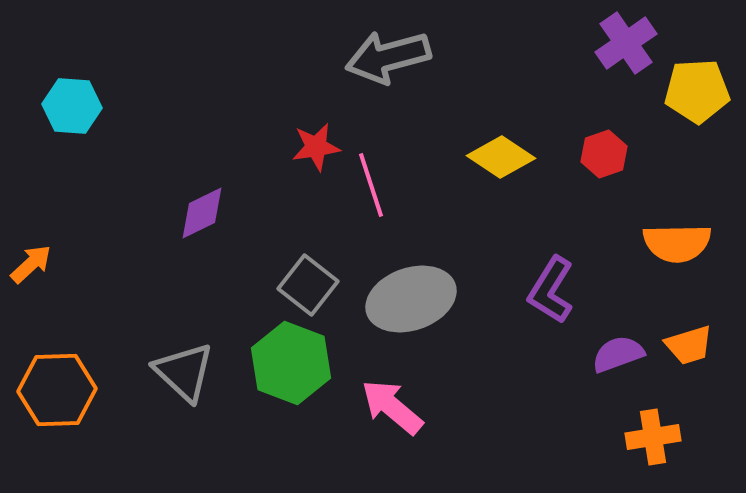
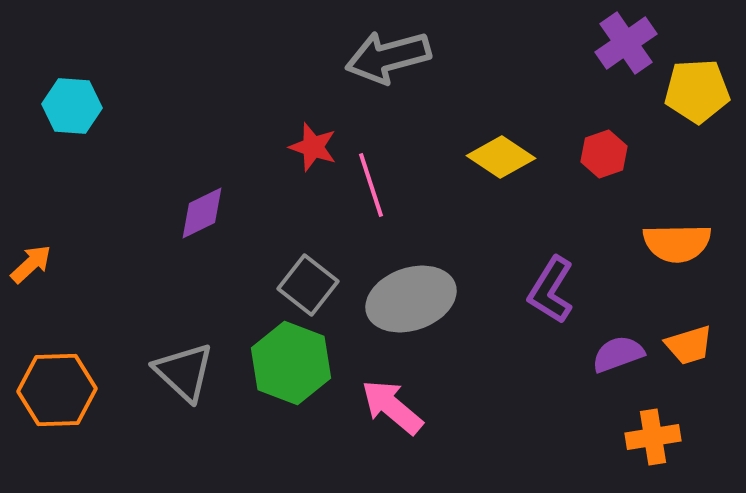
red star: moved 3 px left; rotated 27 degrees clockwise
